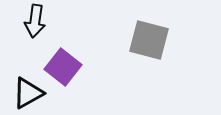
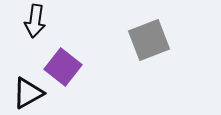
gray square: rotated 36 degrees counterclockwise
